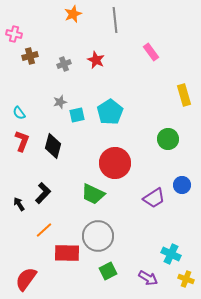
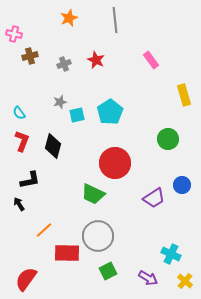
orange star: moved 4 px left, 4 px down
pink rectangle: moved 8 px down
black L-shape: moved 13 px left, 13 px up; rotated 35 degrees clockwise
yellow cross: moved 1 px left, 2 px down; rotated 21 degrees clockwise
